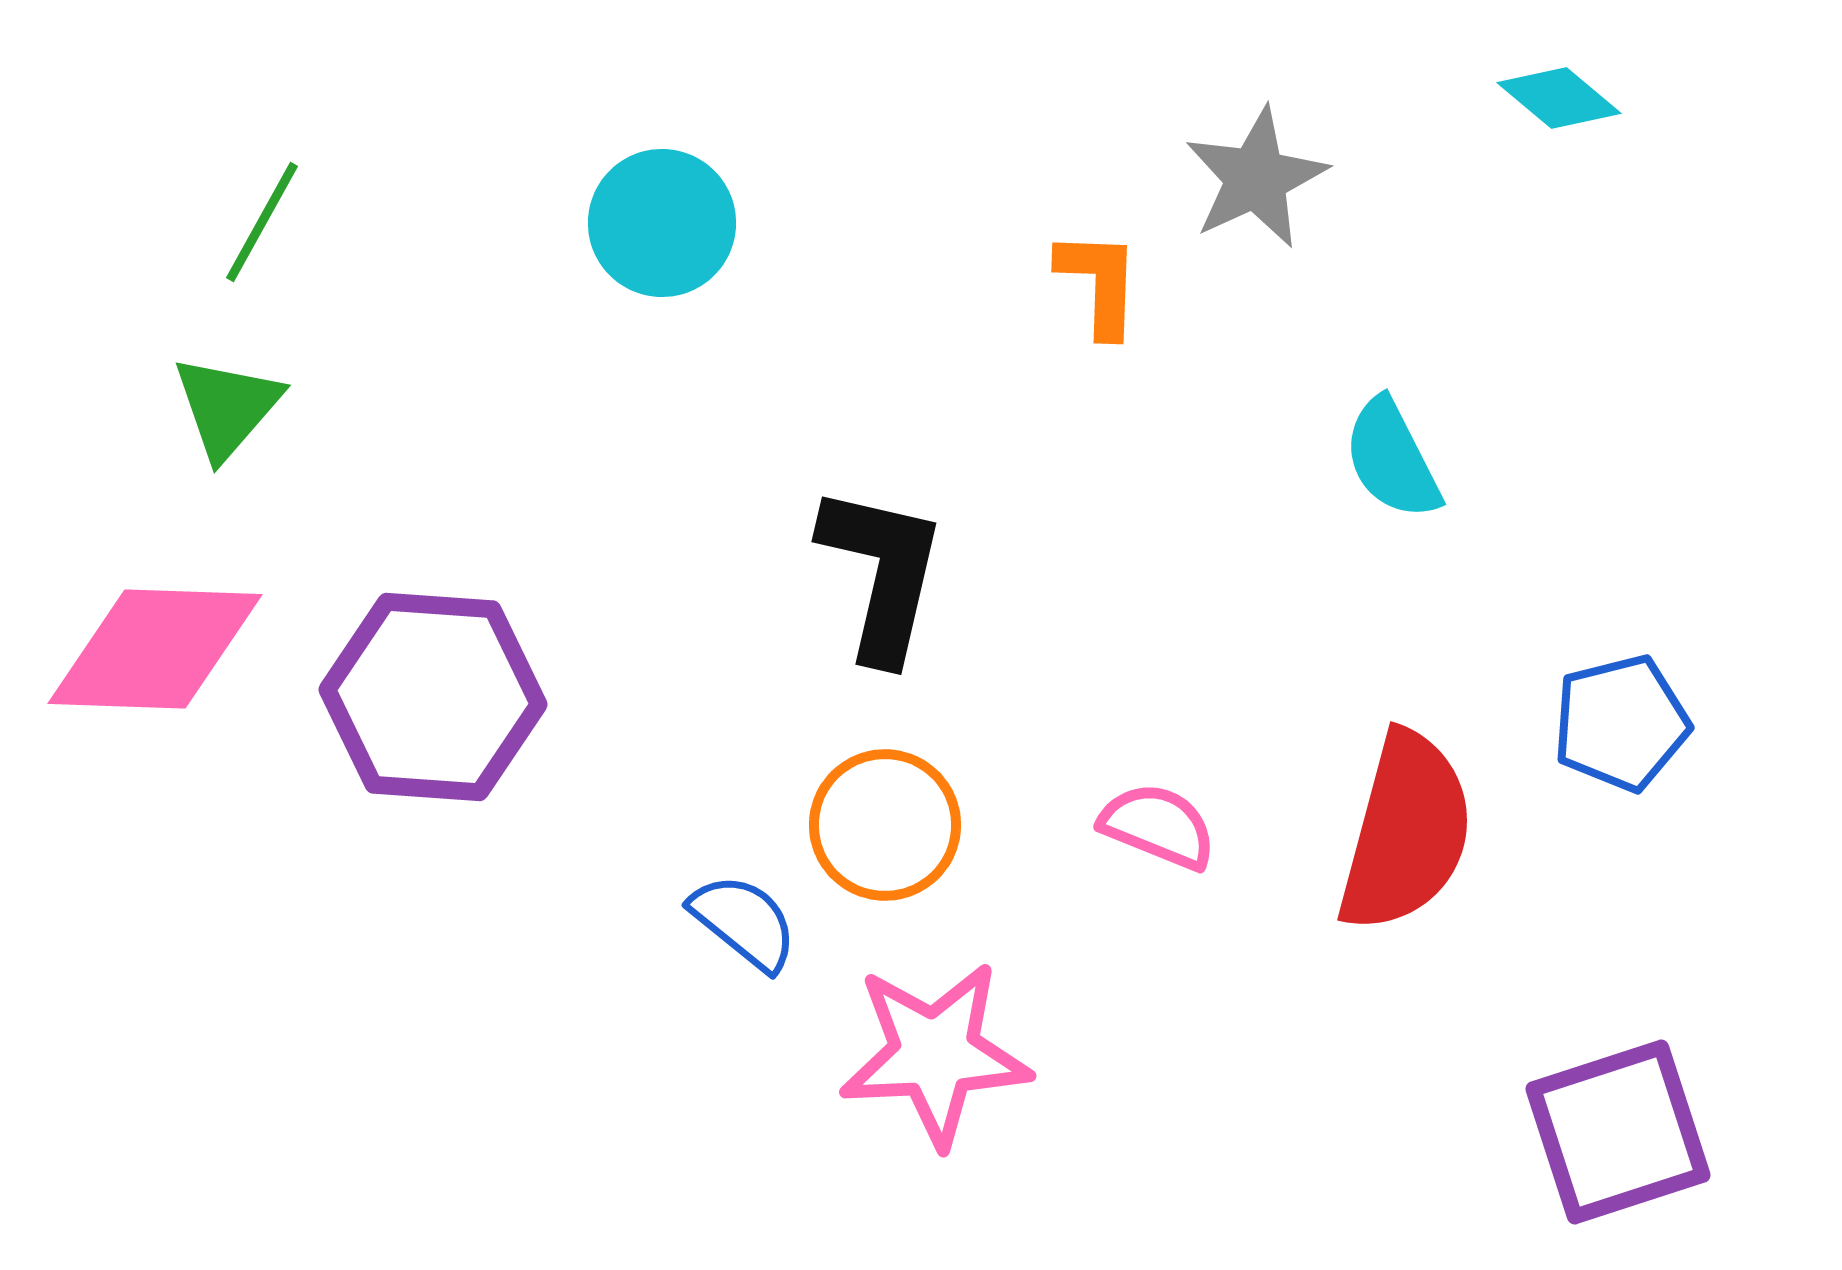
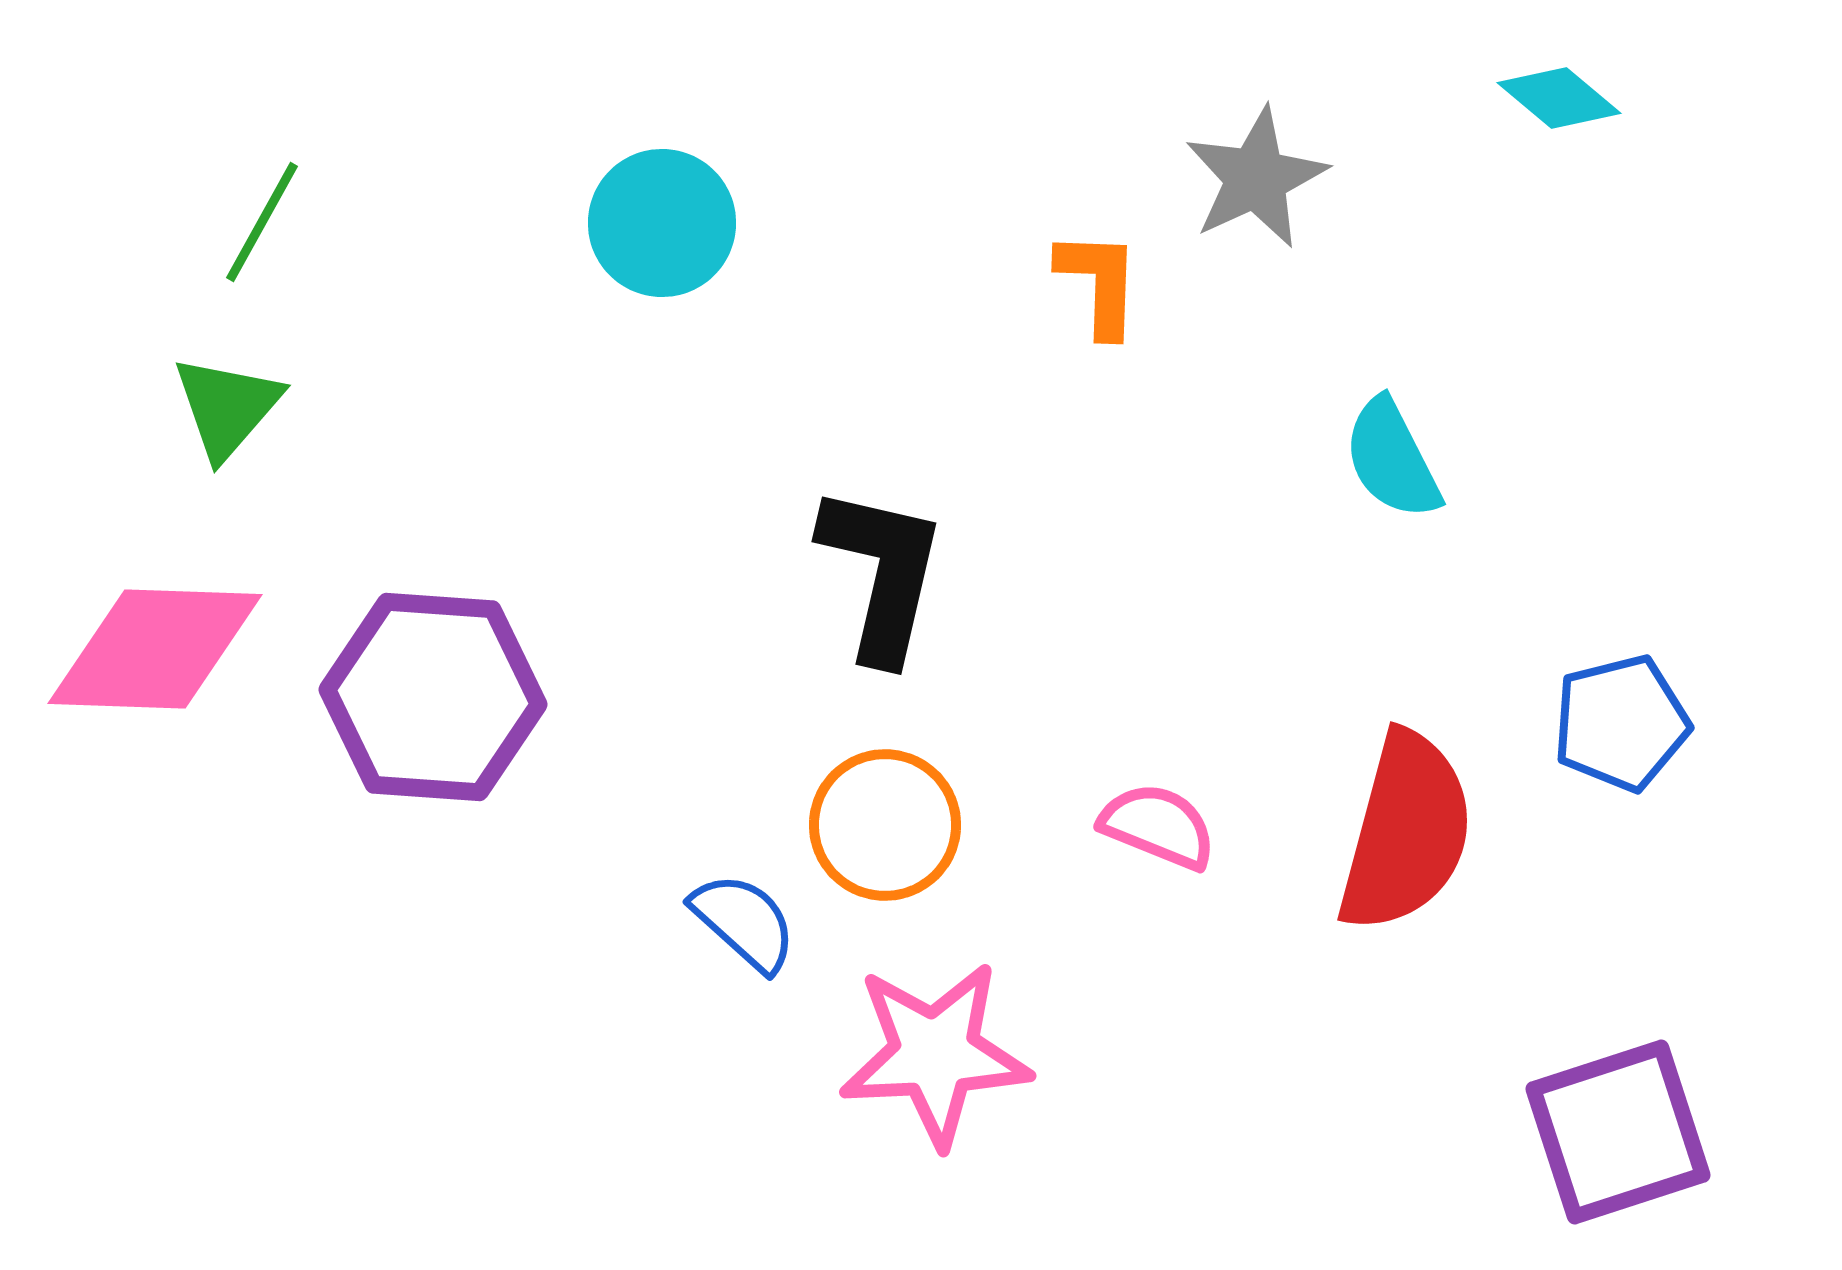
blue semicircle: rotated 3 degrees clockwise
